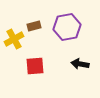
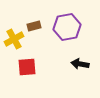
red square: moved 8 px left, 1 px down
